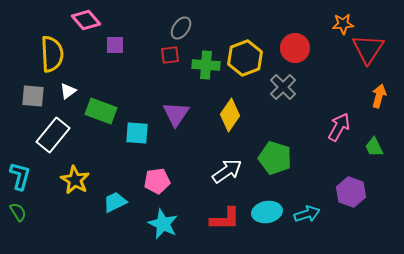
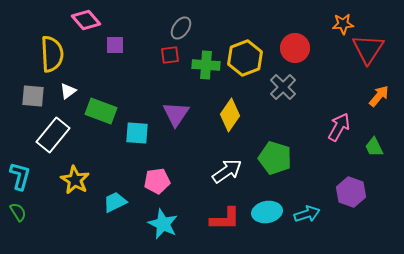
orange arrow: rotated 25 degrees clockwise
